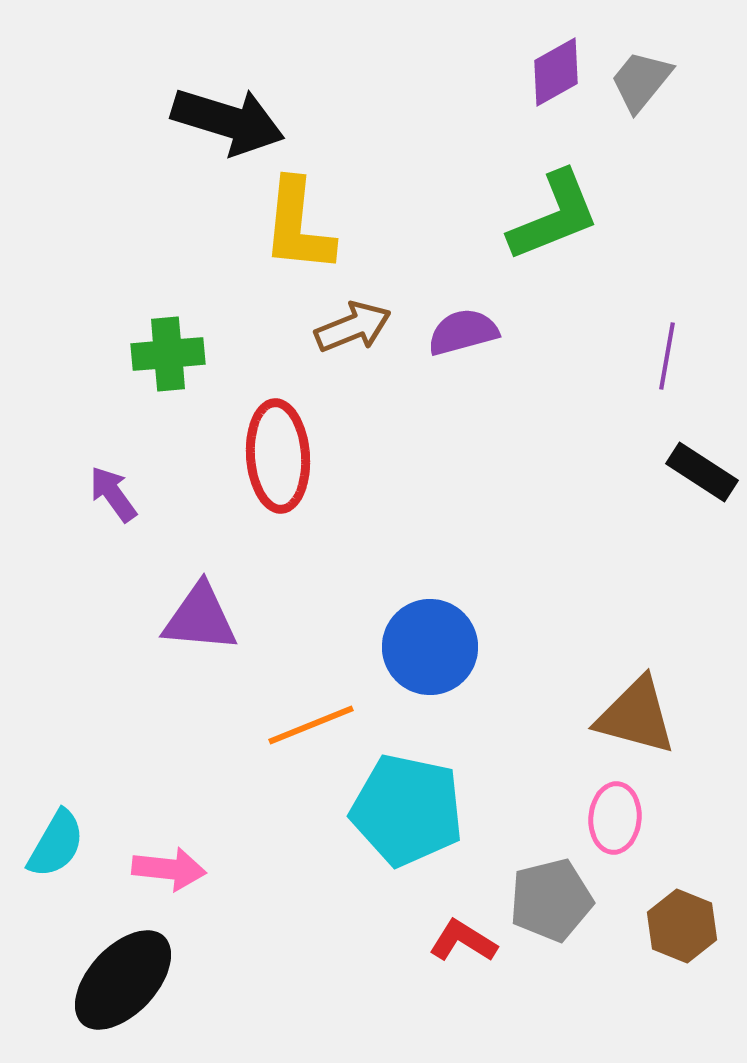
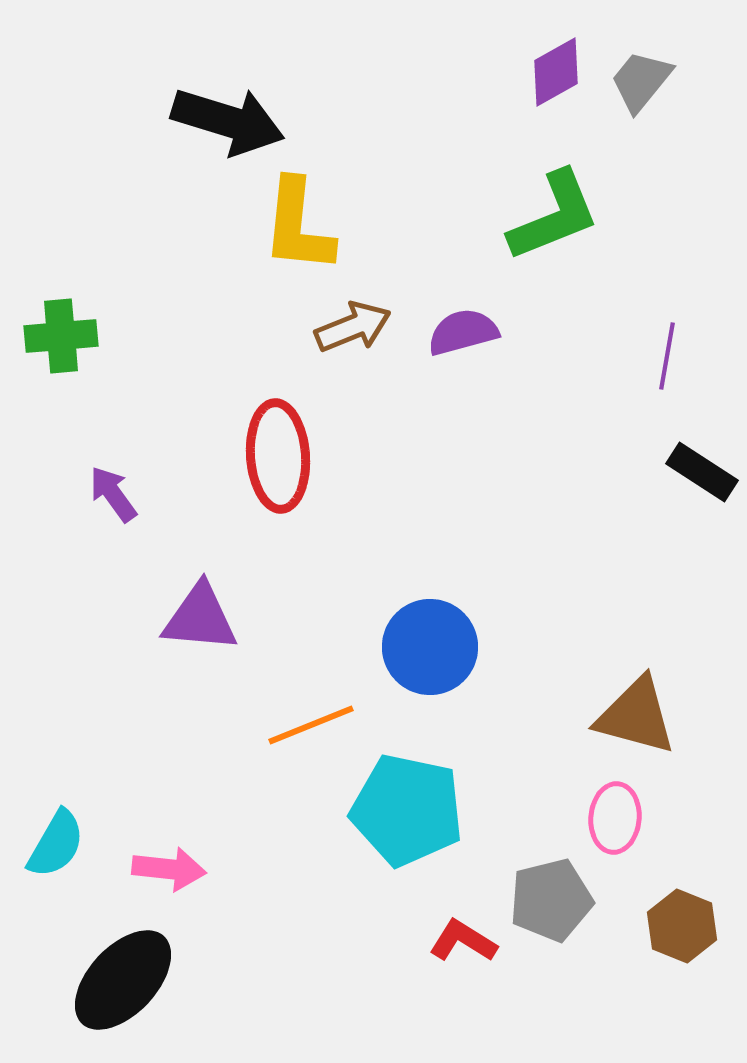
green cross: moved 107 px left, 18 px up
